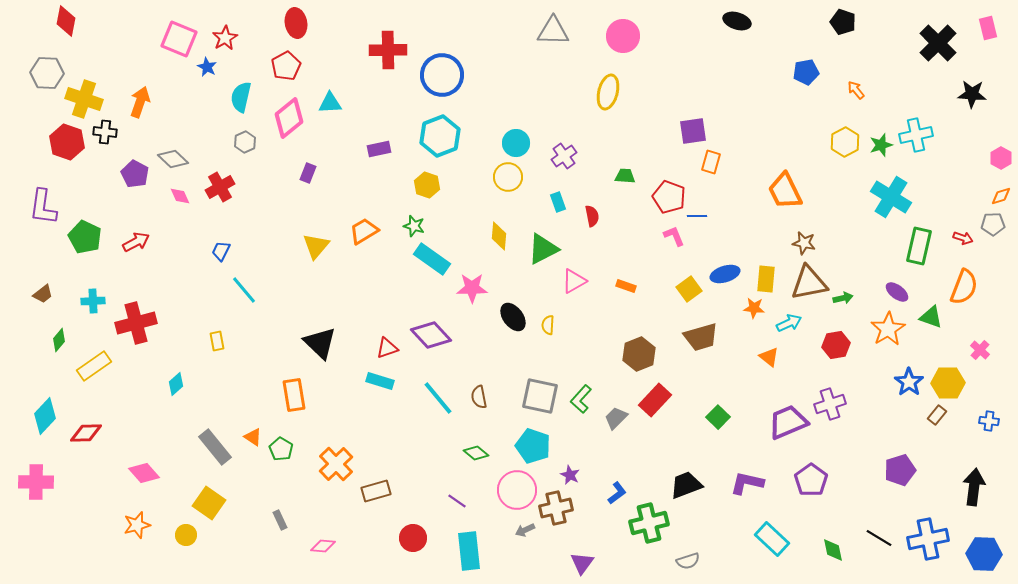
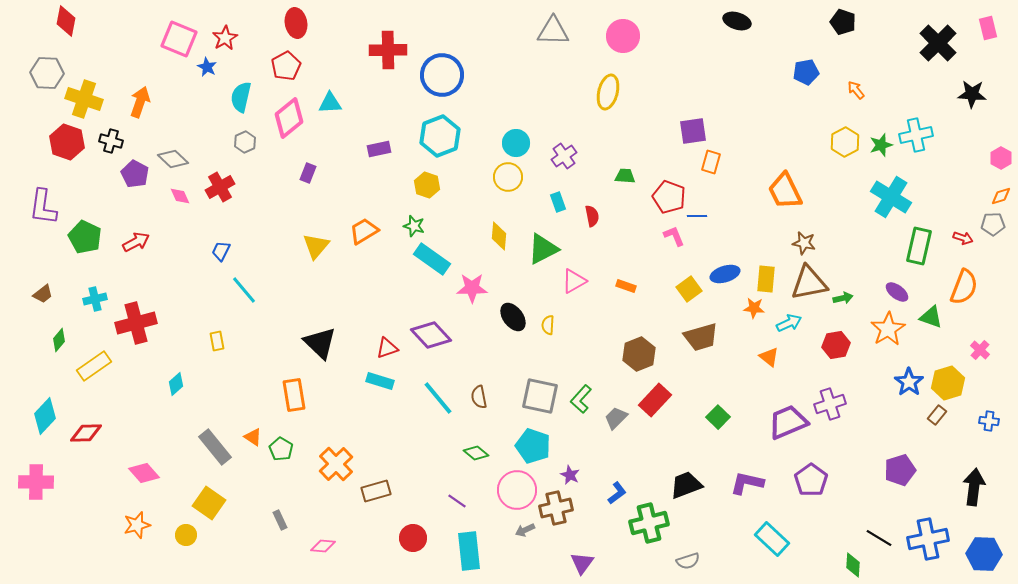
black cross at (105, 132): moved 6 px right, 9 px down; rotated 10 degrees clockwise
cyan cross at (93, 301): moved 2 px right, 2 px up; rotated 10 degrees counterclockwise
yellow hexagon at (948, 383): rotated 16 degrees counterclockwise
green diamond at (833, 550): moved 20 px right, 15 px down; rotated 15 degrees clockwise
